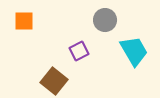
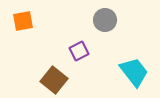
orange square: moved 1 px left; rotated 10 degrees counterclockwise
cyan trapezoid: moved 21 px down; rotated 8 degrees counterclockwise
brown square: moved 1 px up
